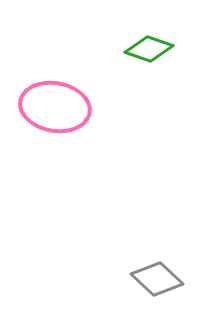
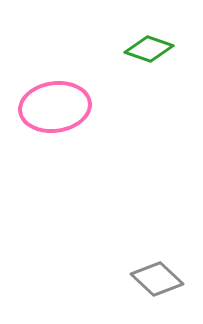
pink ellipse: rotated 18 degrees counterclockwise
